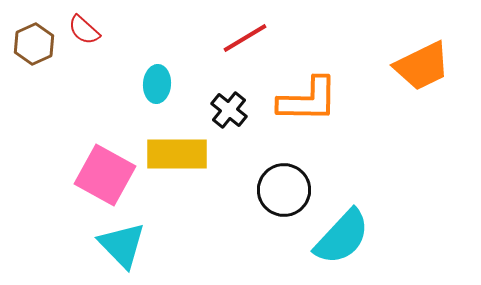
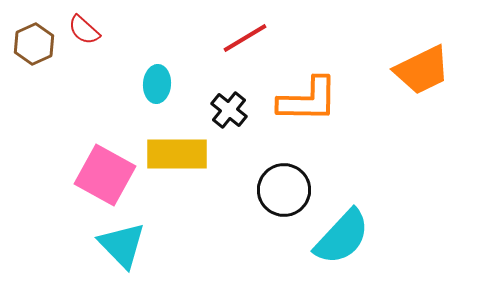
orange trapezoid: moved 4 px down
